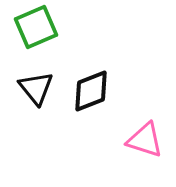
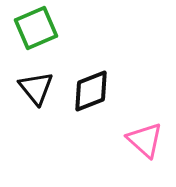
green square: moved 1 px down
pink triangle: rotated 24 degrees clockwise
